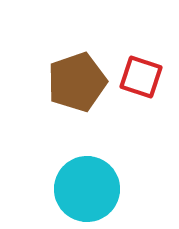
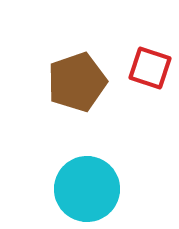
red square: moved 9 px right, 9 px up
